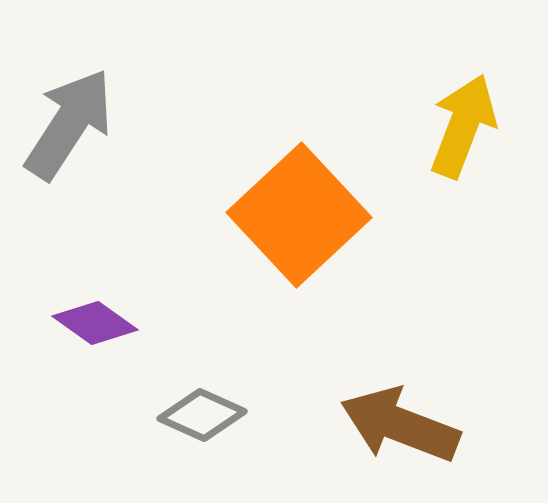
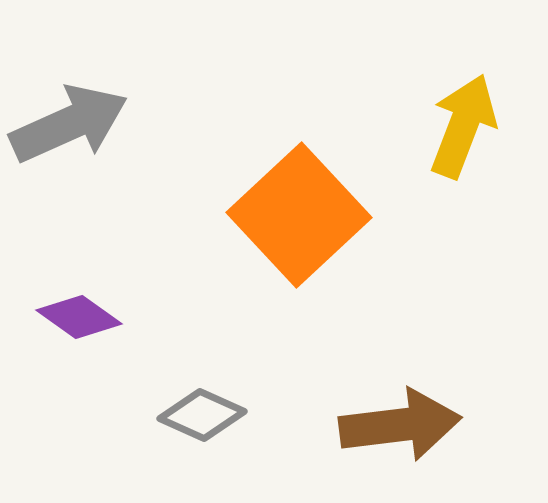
gray arrow: rotated 33 degrees clockwise
purple diamond: moved 16 px left, 6 px up
brown arrow: rotated 152 degrees clockwise
